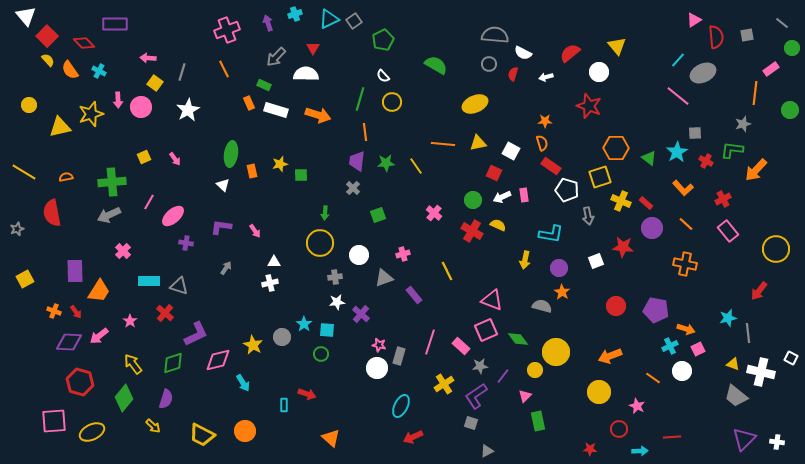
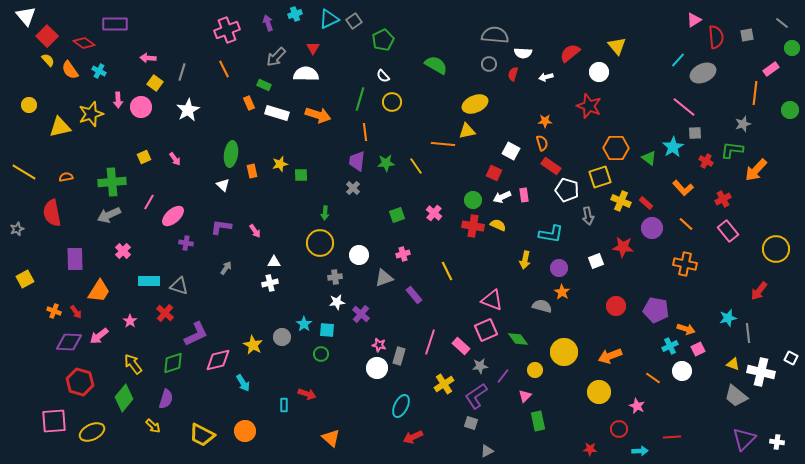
red diamond at (84, 43): rotated 10 degrees counterclockwise
white semicircle at (523, 53): rotated 24 degrees counterclockwise
pink line at (678, 96): moved 6 px right, 11 px down
white rectangle at (276, 110): moved 1 px right, 3 px down
yellow triangle at (478, 143): moved 11 px left, 12 px up
cyan star at (677, 152): moved 4 px left, 5 px up
green square at (378, 215): moved 19 px right
red cross at (472, 231): moved 1 px right, 5 px up; rotated 20 degrees counterclockwise
purple rectangle at (75, 271): moved 12 px up
yellow circle at (556, 352): moved 8 px right
